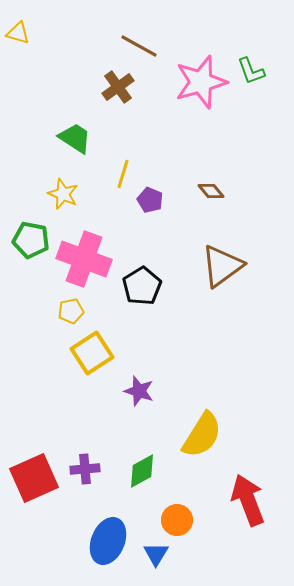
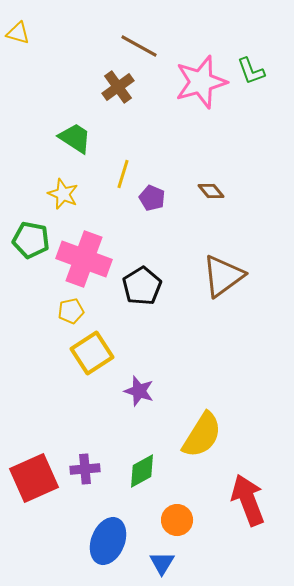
purple pentagon: moved 2 px right, 2 px up
brown triangle: moved 1 px right, 10 px down
blue triangle: moved 6 px right, 9 px down
